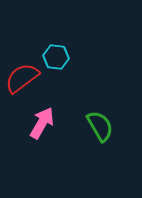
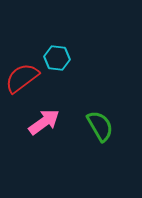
cyan hexagon: moved 1 px right, 1 px down
pink arrow: moved 2 px right, 1 px up; rotated 24 degrees clockwise
